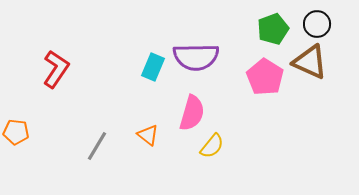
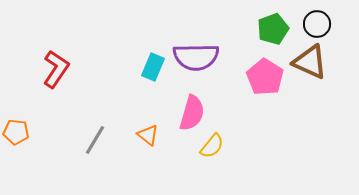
gray line: moved 2 px left, 6 px up
